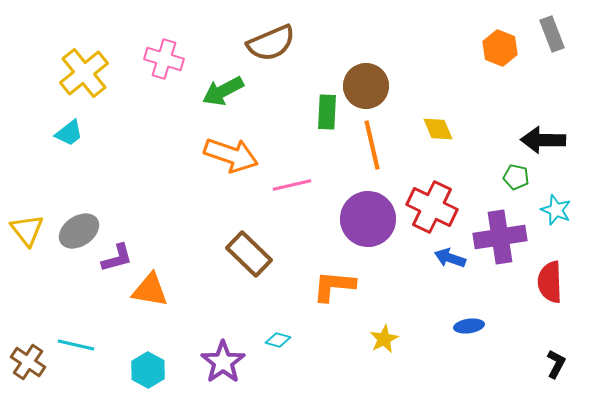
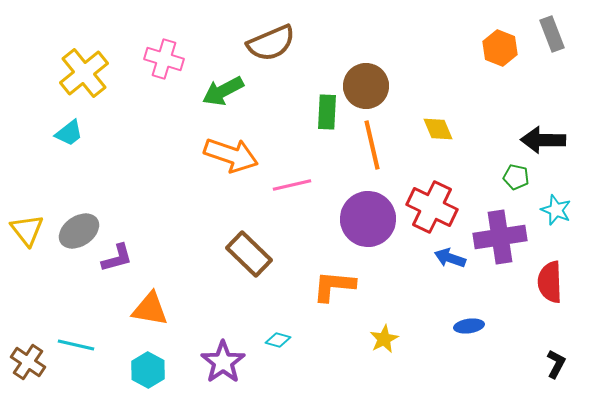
orange triangle: moved 19 px down
